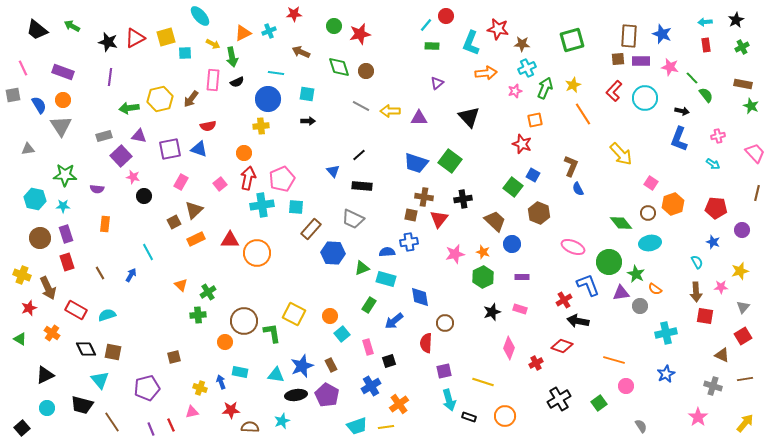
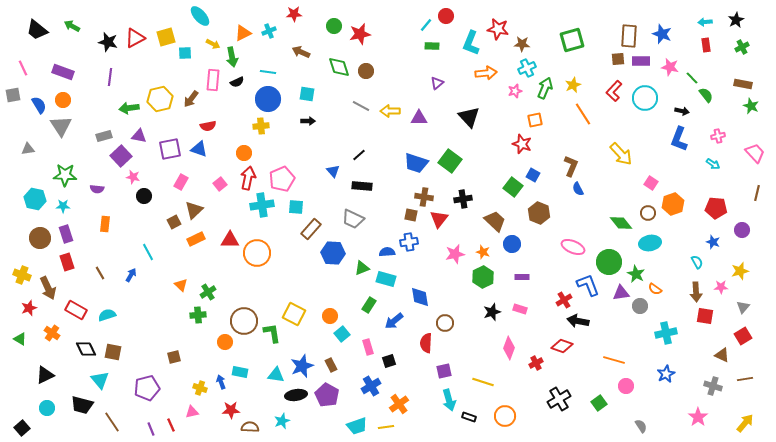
cyan line at (276, 73): moved 8 px left, 1 px up
